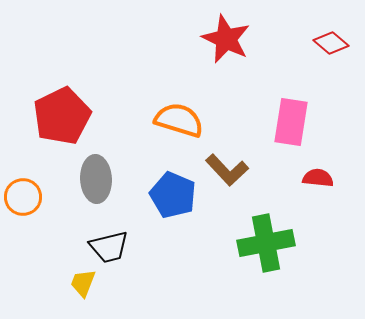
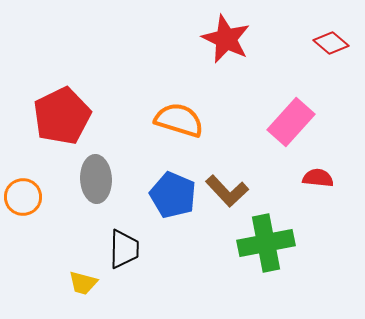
pink rectangle: rotated 33 degrees clockwise
brown L-shape: moved 21 px down
black trapezoid: moved 15 px right, 2 px down; rotated 75 degrees counterclockwise
yellow trapezoid: rotated 96 degrees counterclockwise
